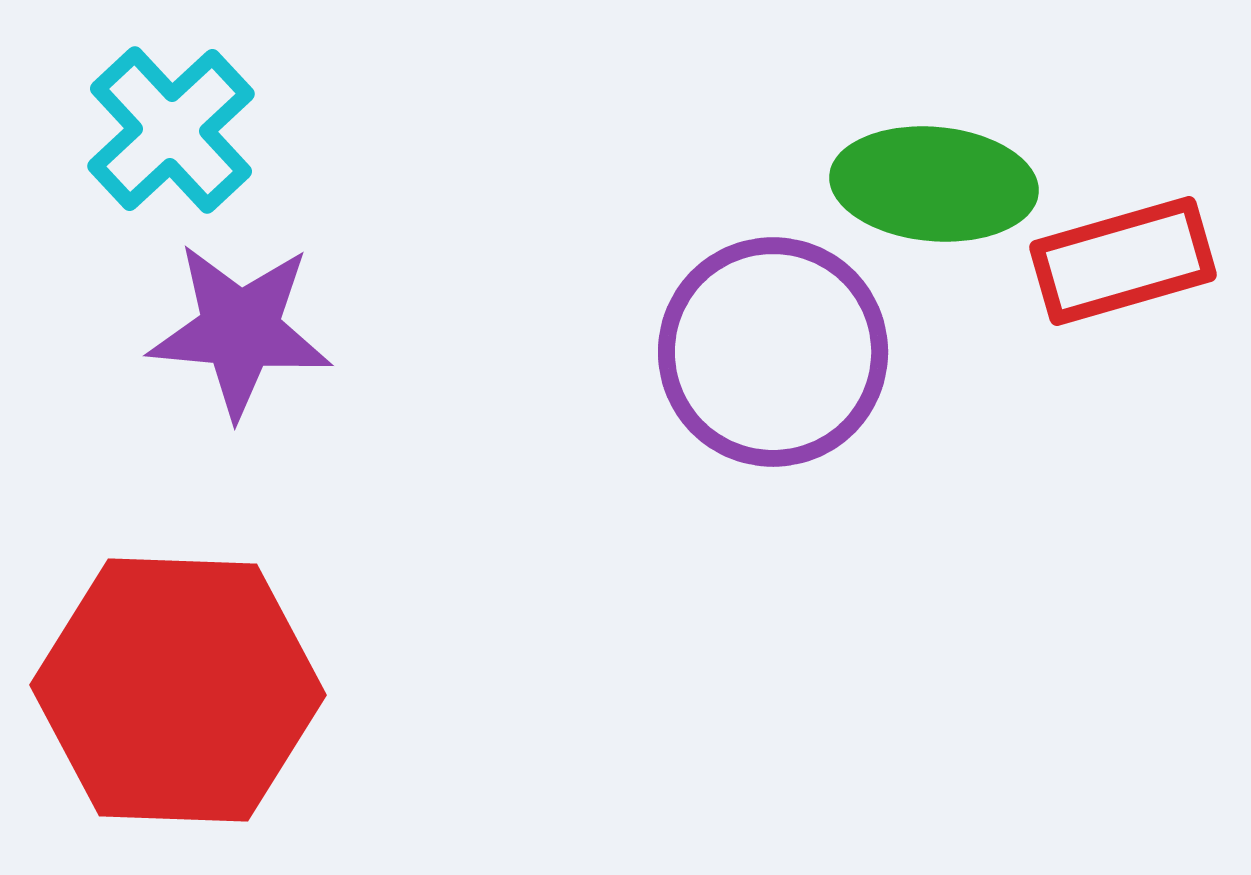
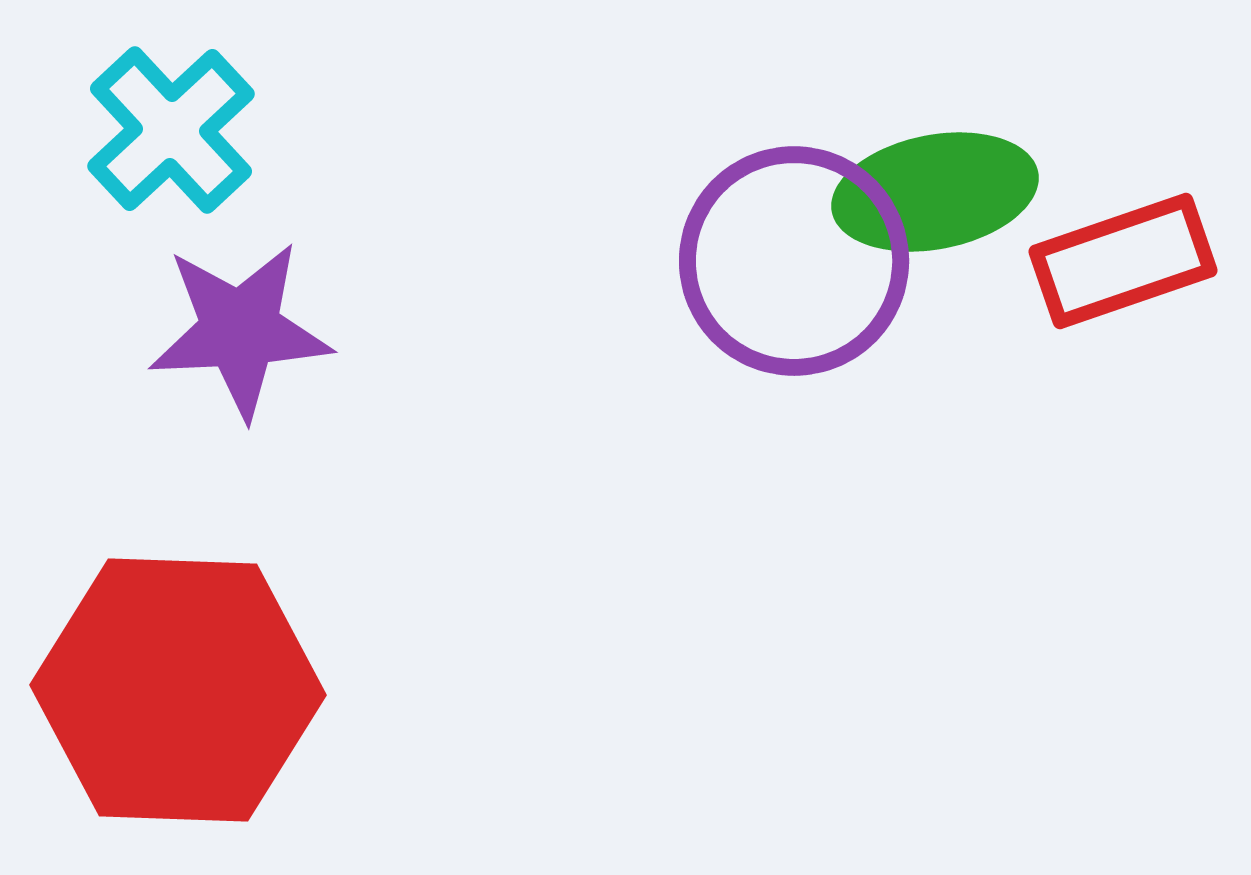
green ellipse: moved 1 px right, 8 px down; rotated 16 degrees counterclockwise
red rectangle: rotated 3 degrees counterclockwise
purple star: rotated 8 degrees counterclockwise
purple circle: moved 21 px right, 91 px up
